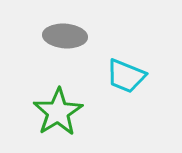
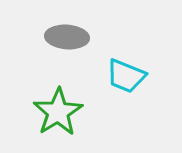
gray ellipse: moved 2 px right, 1 px down
